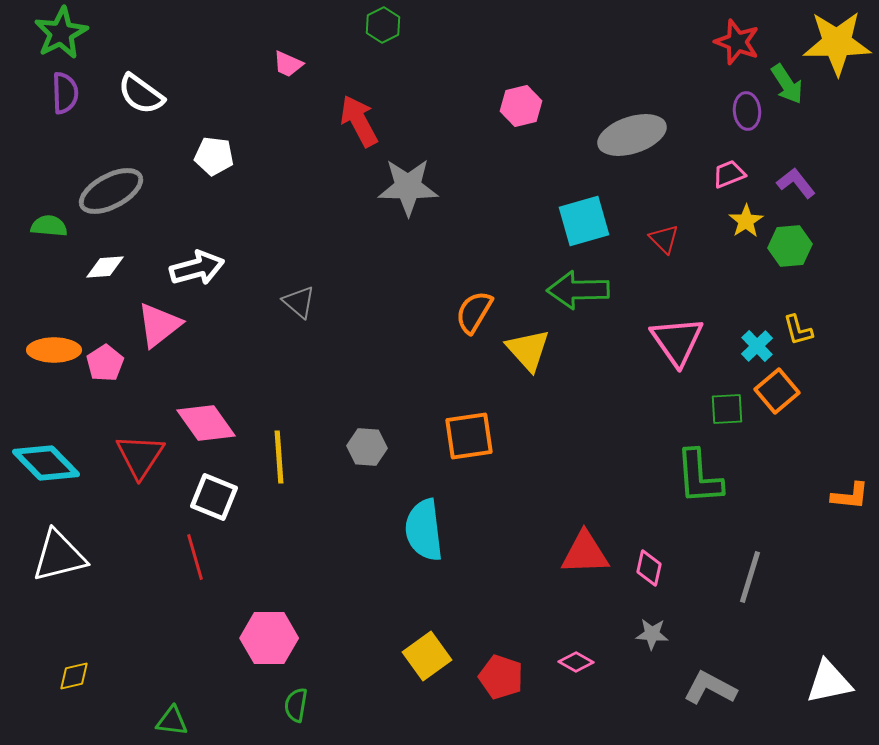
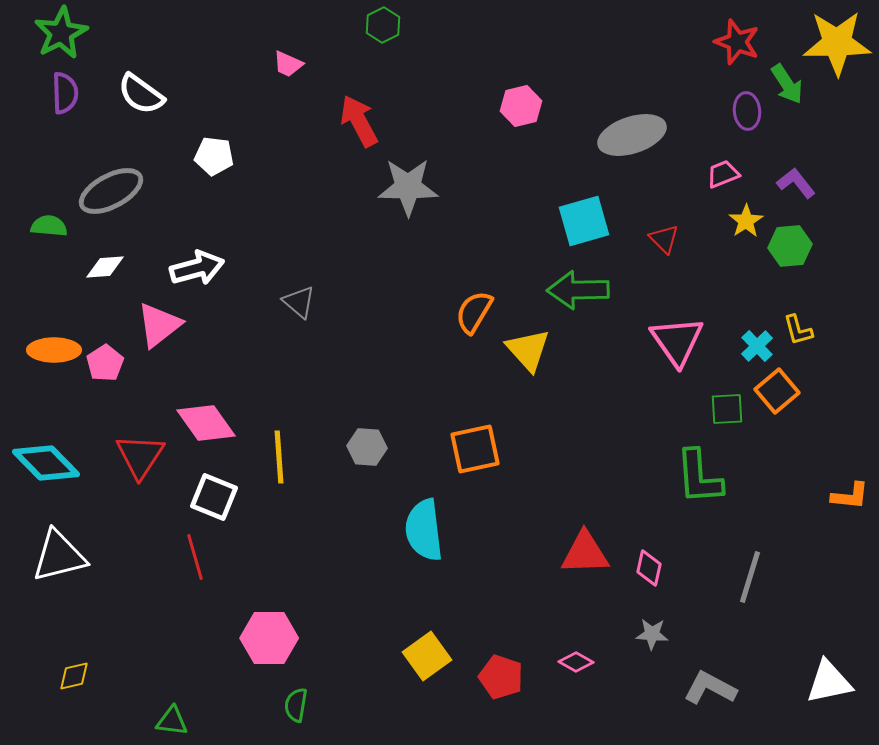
pink trapezoid at (729, 174): moved 6 px left
orange square at (469, 436): moved 6 px right, 13 px down; rotated 4 degrees counterclockwise
